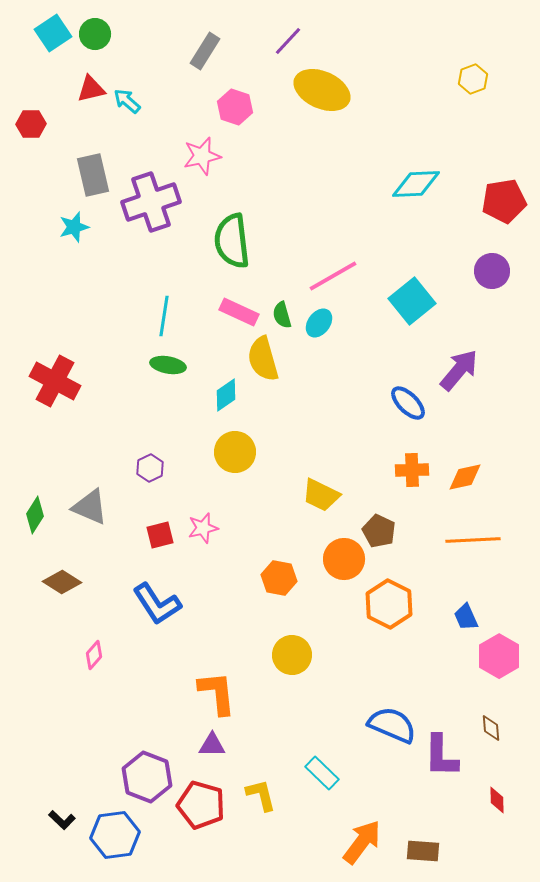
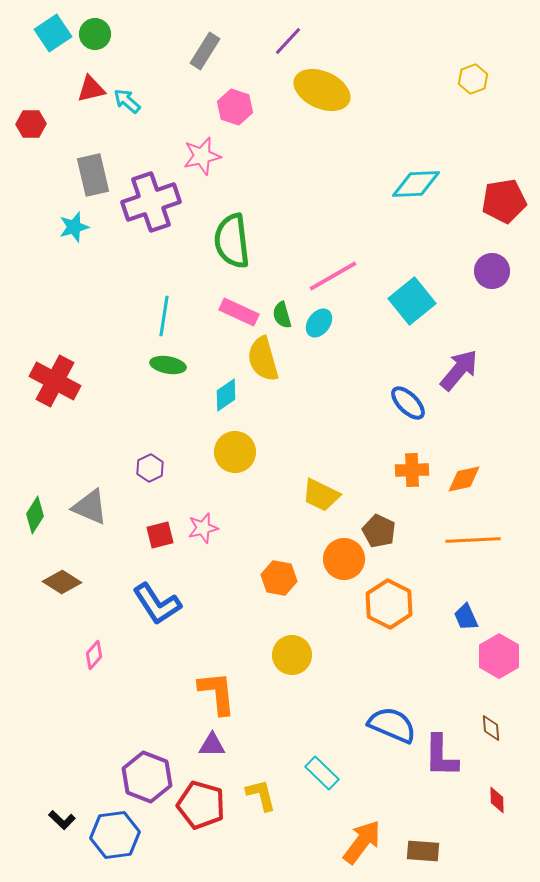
orange diamond at (465, 477): moved 1 px left, 2 px down
